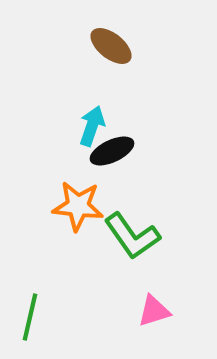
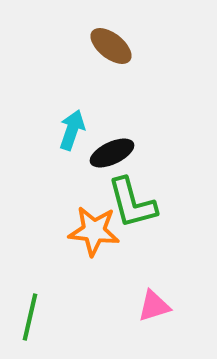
cyan arrow: moved 20 px left, 4 px down
black ellipse: moved 2 px down
orange star: moved 16 px right, 25 px down
green L-shape: moved 33 px up; rotated 20 degrees clockwise
pink triangle: moved 5 px up
